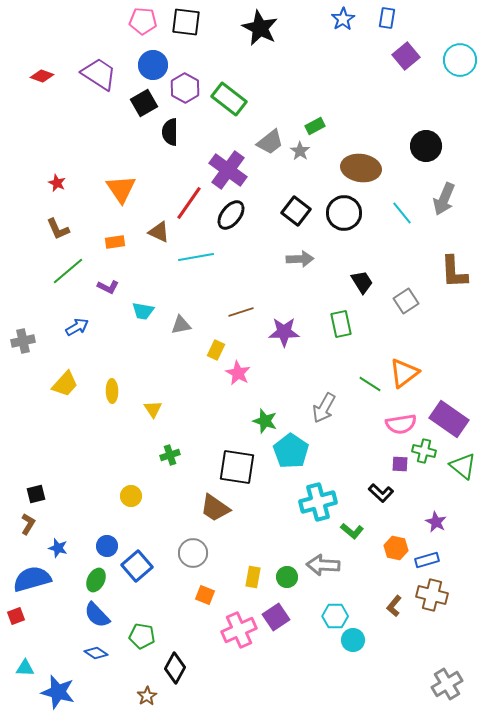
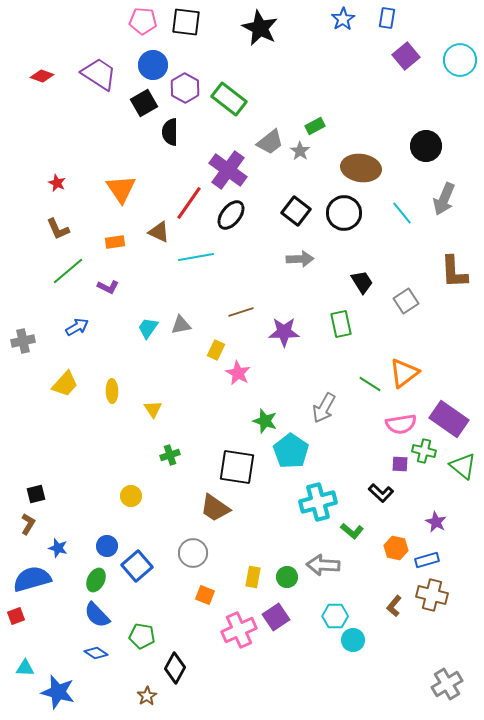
cyan trapezoid at (143, 311): moved 5 px right, 17 px down; rotated 115 degrees clockwise
